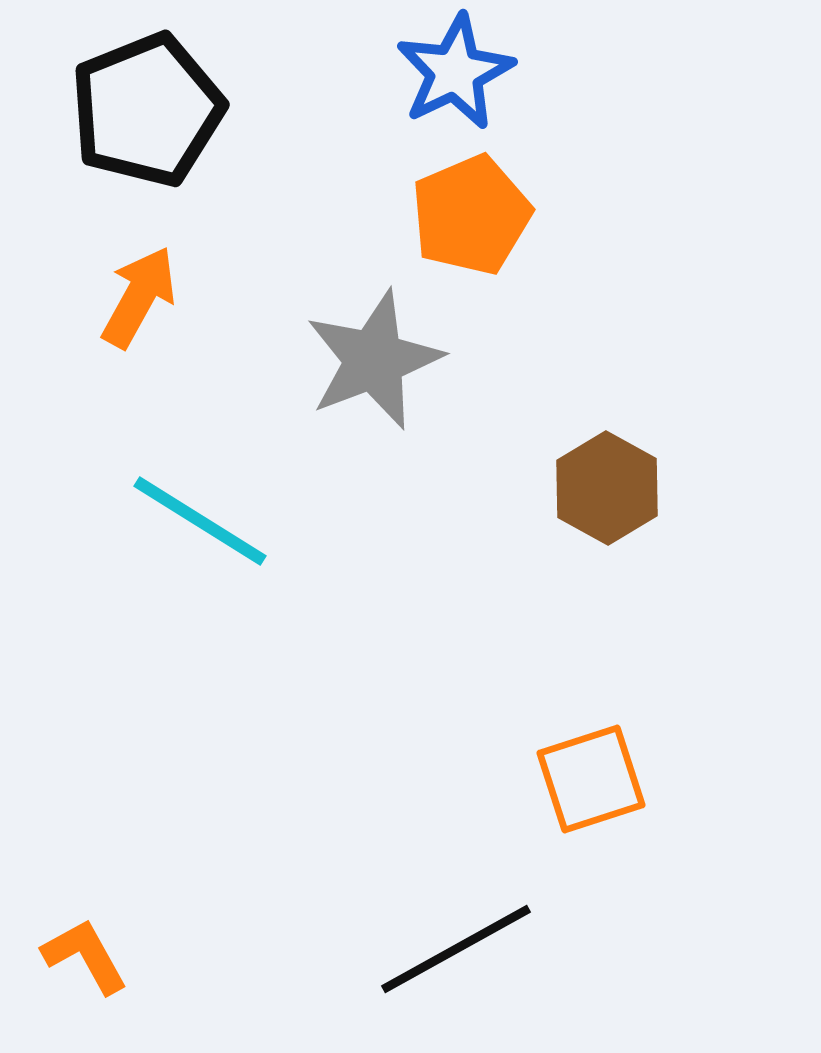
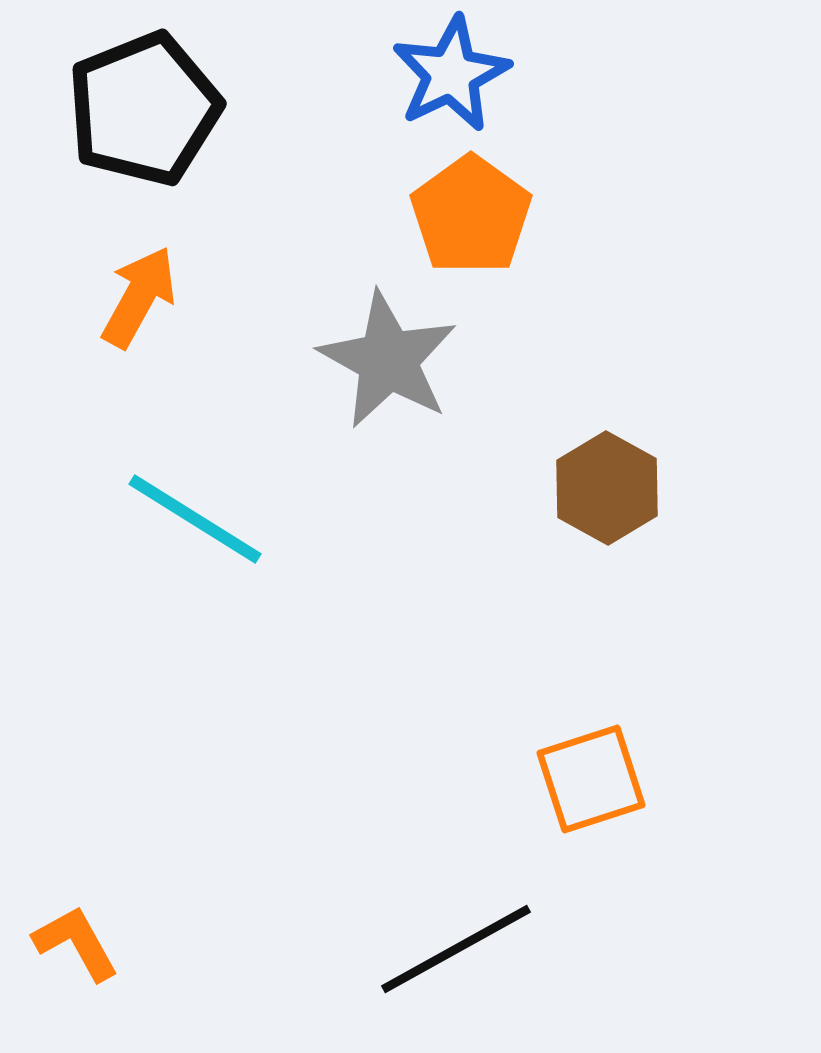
blue star: moved 4 px left, 2 px down
black pentagon: moved 3 px left, 1 px up
orange pentagon: rotated 13 degrees counterclockwise
gray star: moved 14 px right; rotated 22 degrees counterclockwise
cyan line: moved 5 px left, 2 px up
orange L-shape: moved 9 px left, 13 px up
